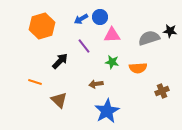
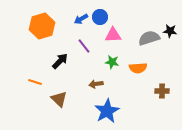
pink triangle: moved 1 px right
brown cross: rotated 24 degrees clockwise
brown triangle: moved 1 px up
